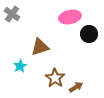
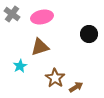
pink ellipse: moved 28 px left
